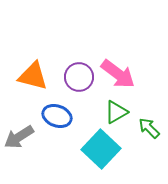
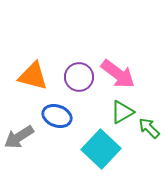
green triangle: moved 6 px right
